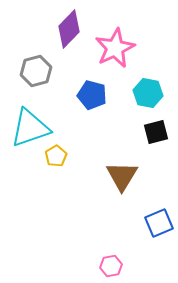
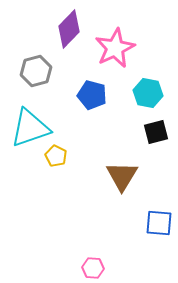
yellow pentagon: rotated 15 degrees counterclockwise
blue square: rotated 28 degrees clockwise
pink hexagon: moved 18 px left, 2 px down; rotated 15 degrees clockwise
